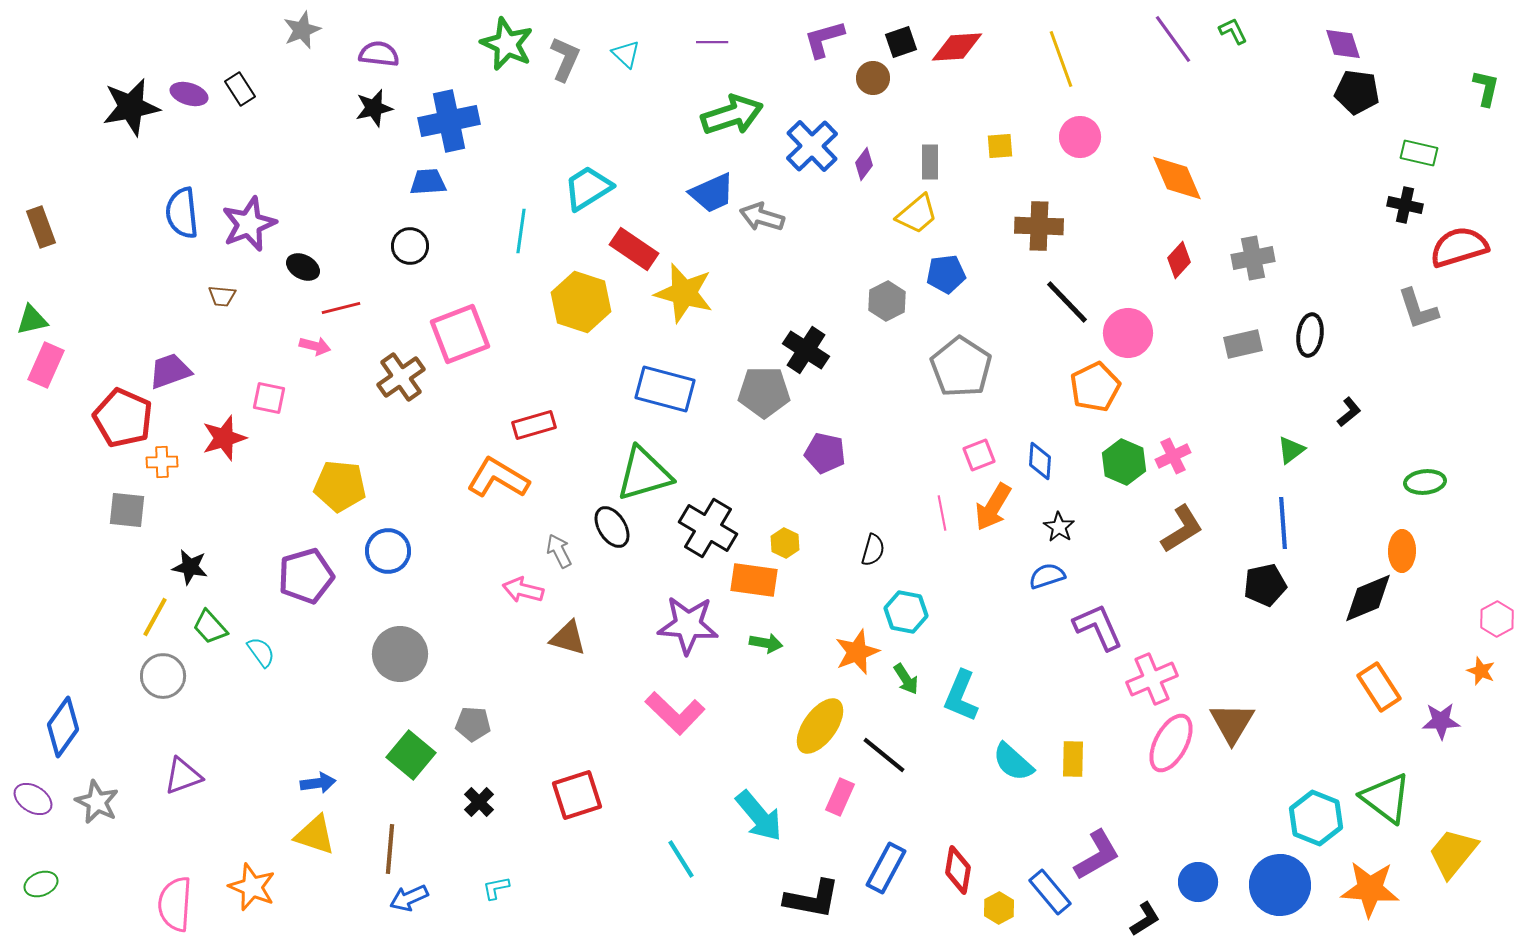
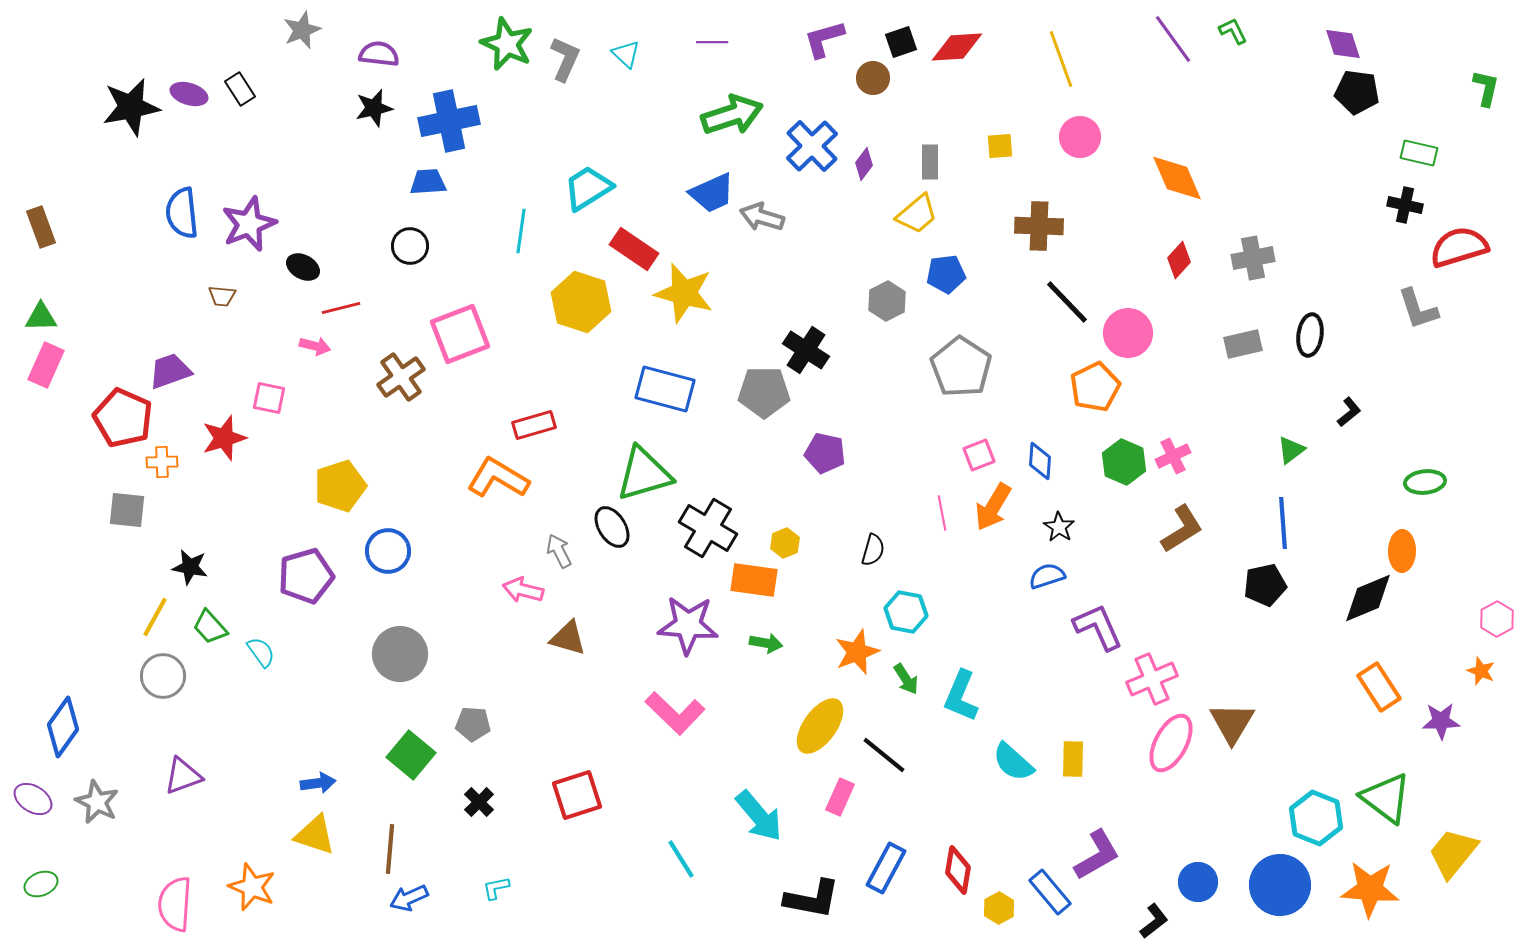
green triangle at (32, 320): moved 9 px right, 3 px up; rotated 12 degrees clockwise
yellow pentagon at (340, 486): rotated 24 degrees counterclockwise
yellow hexagon at (785, 543): rotated 12 degrees clockwise
black L-shape at (1145, 919): moved 9 px right, 2 px down; rotated 6 degrees counterclockwise
